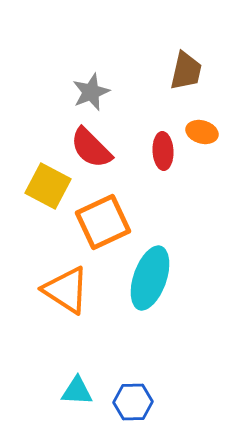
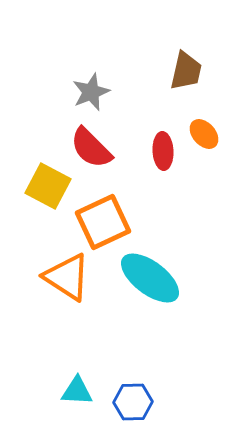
orange ellipse: moved 2 px right, 2 px down; rotated 32 degrees clockwise
cyan ellipse: rotated 72 degrees counterclockwise
orange triangle: moved 1 px right, 13 px up
